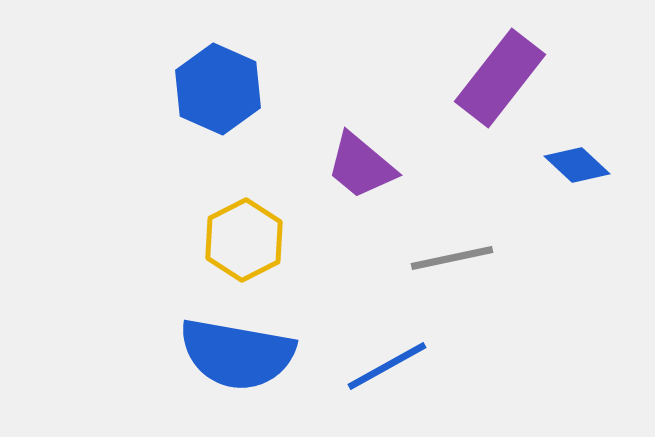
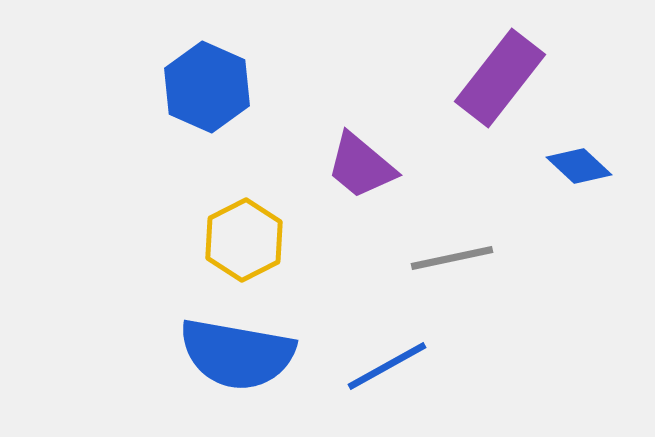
blue hexagon: moved 11 px left, 2 px up
blue diamond: moved 2 px right, 1 px down
